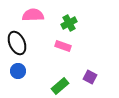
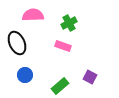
blue circle: moved 7 px right, 4 px down
